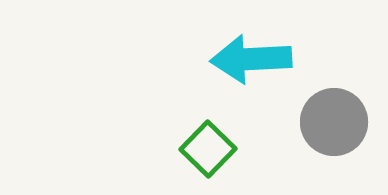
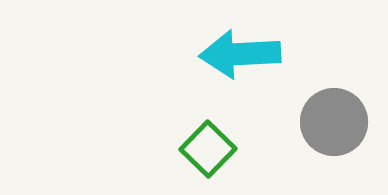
cyan arrow: moved 11 px left, 5 px up
